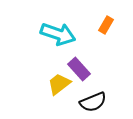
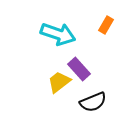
yellow trapezoid: moved 2 px up
